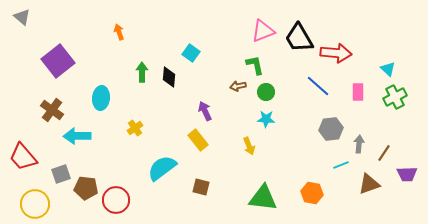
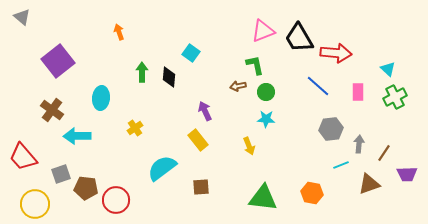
brown square: rotated 18 degrees counterclockwise
